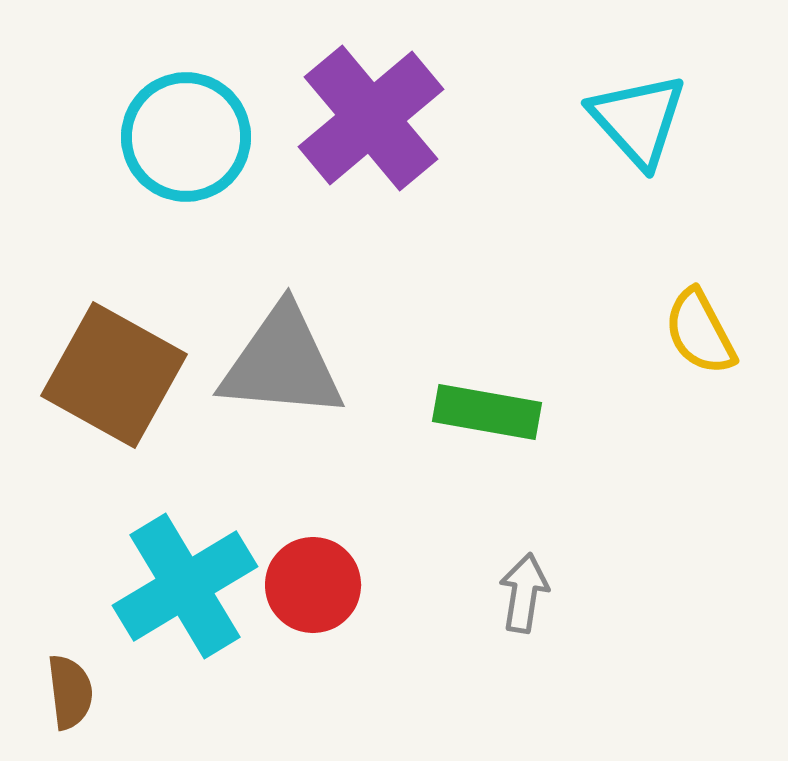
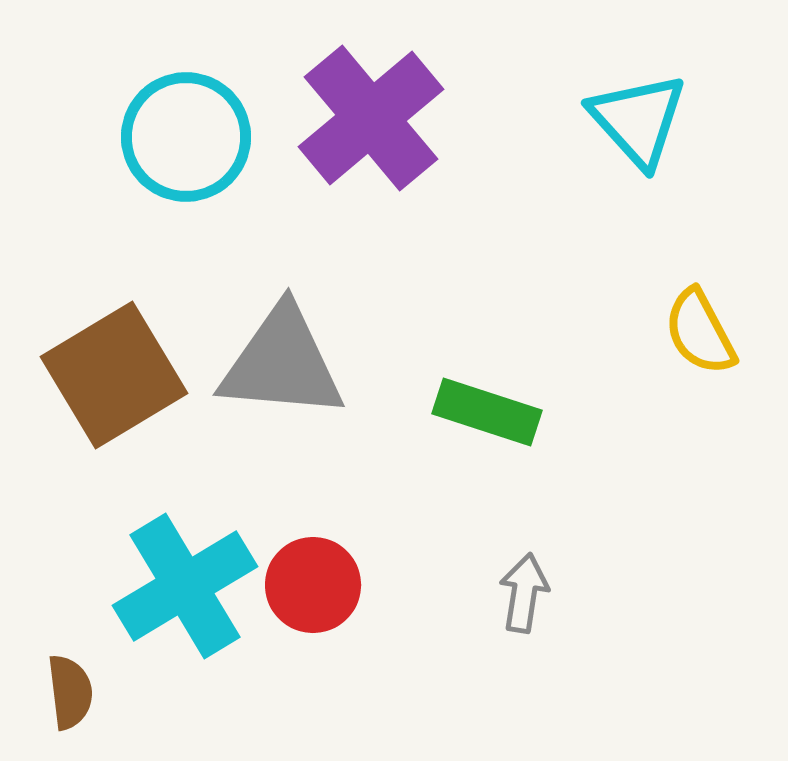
brown square: rotated 30 degrees clockwise
green rectangle: rotated 8 degrees clockwise
